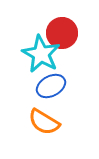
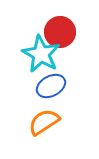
red circle: moved 2 px left, 1 px up
orange semicircle: rotated 116 degrees clockwise
